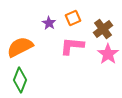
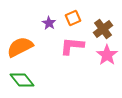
pink star: moved 1 px left, 1 px down
green diamond: moved 2 px right; rotated 60 degrees counterclockwise
